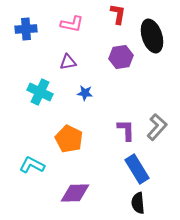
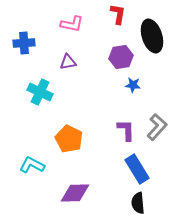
blue cross: moved 2 px left, 14 px down
blue star: moved 48 px right, 8 px up
